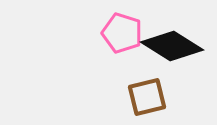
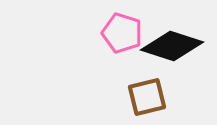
black diamond: rotated 14 degrees counterclockwise
